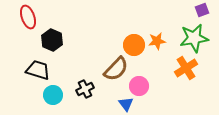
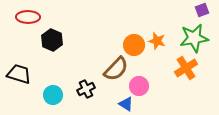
red ellipse: rotated 70 degrees counterclockwise
orange star: rotated 24 degrees clockwise
black trapezoid: moved 19 px left, 4 px down
black cross: moved 1 px right
blue triangle: rotated 21 degrees counterclockwise
